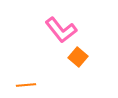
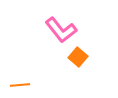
orange line: moved 6 px left
